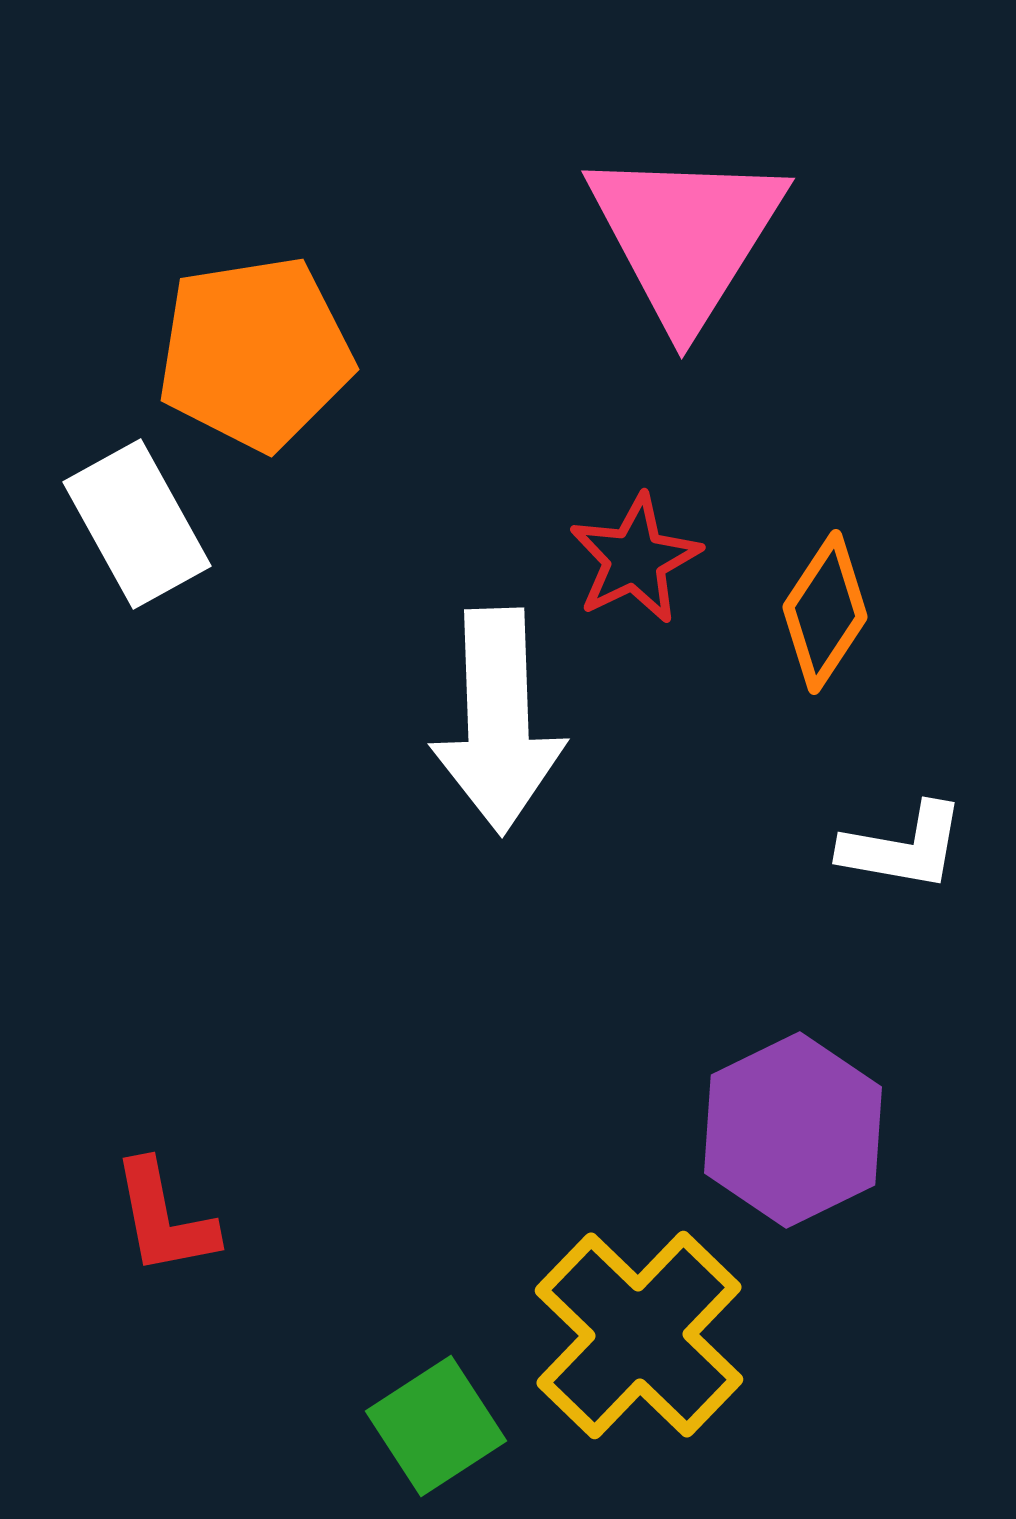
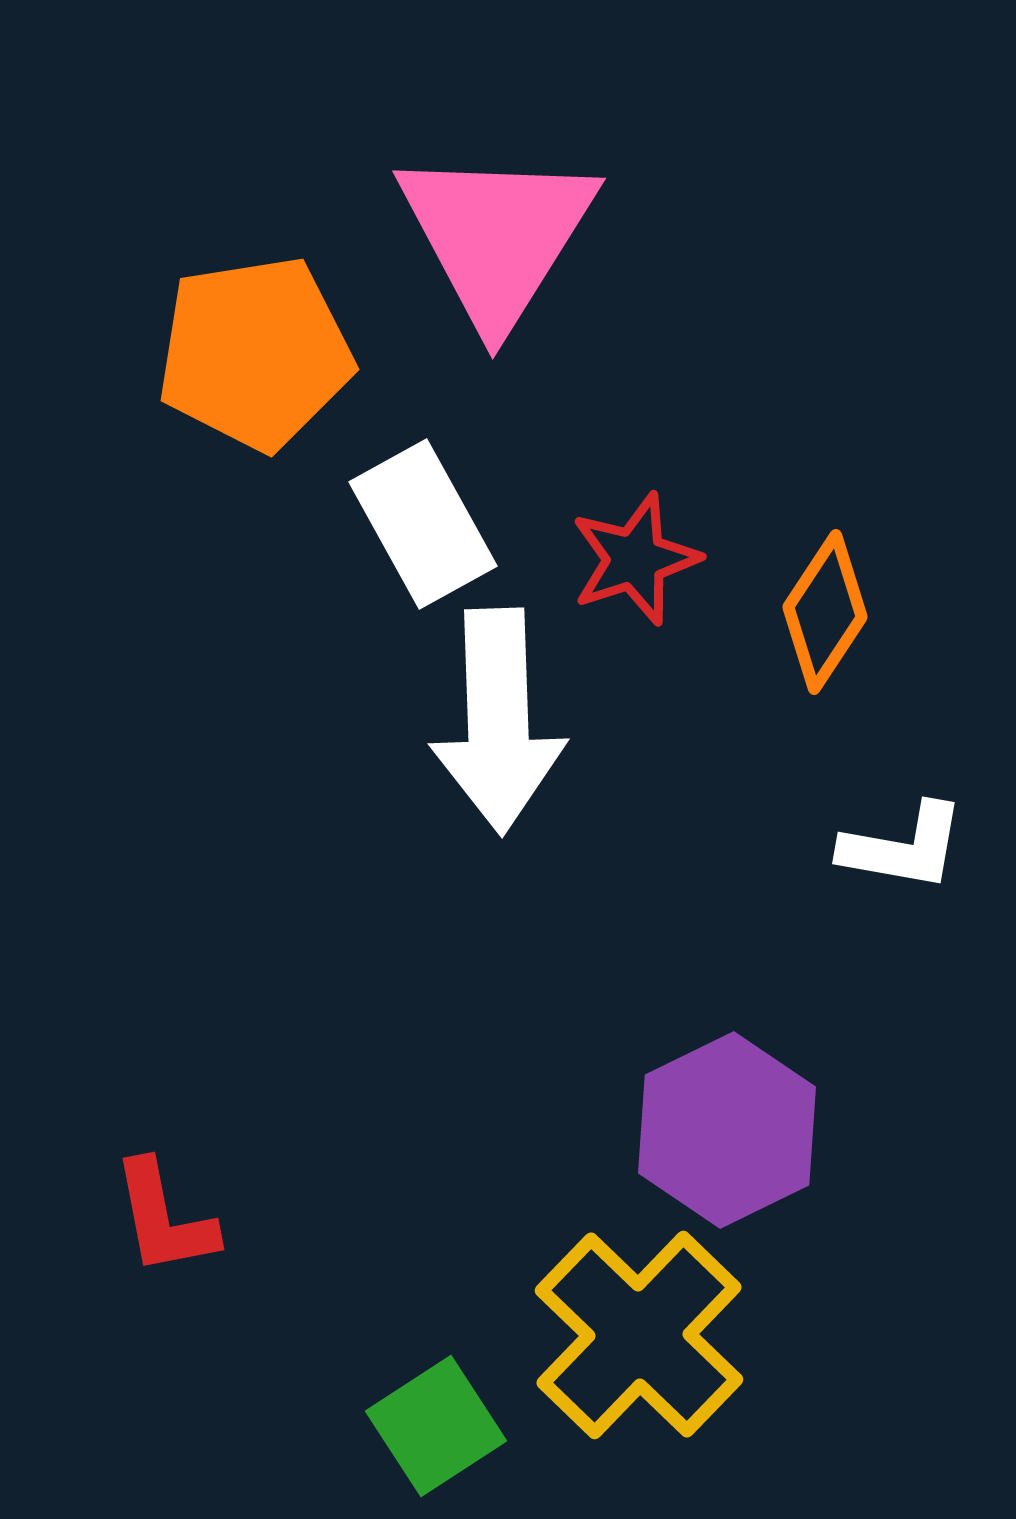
pink triangle: moved 189 px left
white rectangle: moved 286 px right
red star: rotated 8 degrees clockwise
purple hexagon: moved 66 px left
